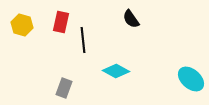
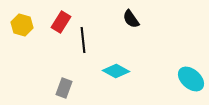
red rectangle: rotated 20 degrees clockwise
